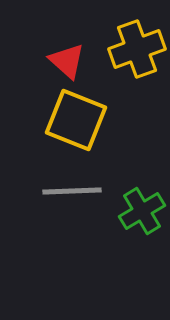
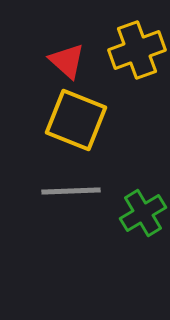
yellow cross: moved 1 px down
gray line: moved 1 px left
green cross: moved 1 px right, 2 px down
